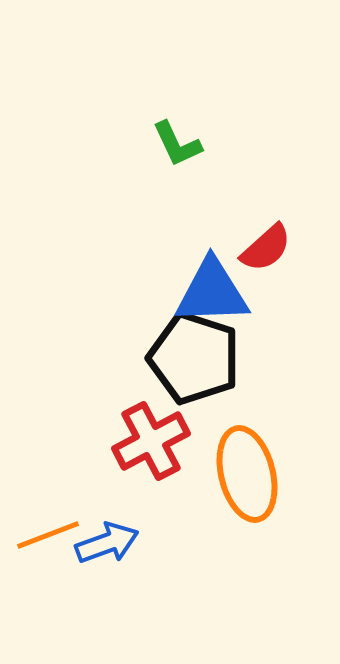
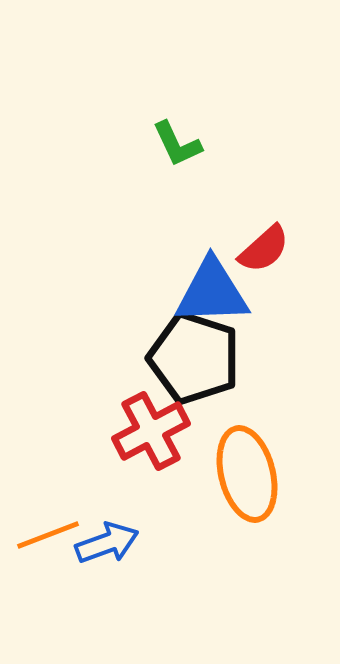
red semicircle: moved 2 px left, 1 px down
red cross: moved 10 px up
